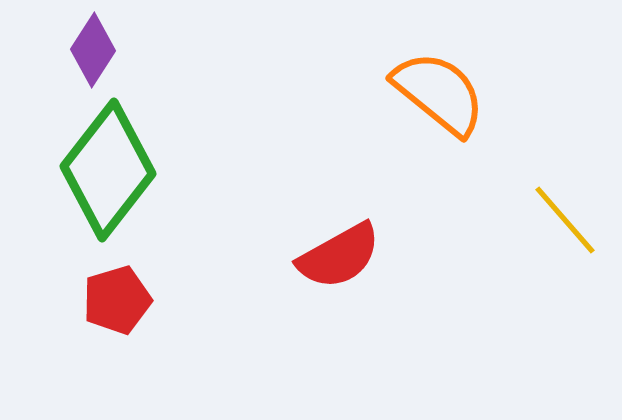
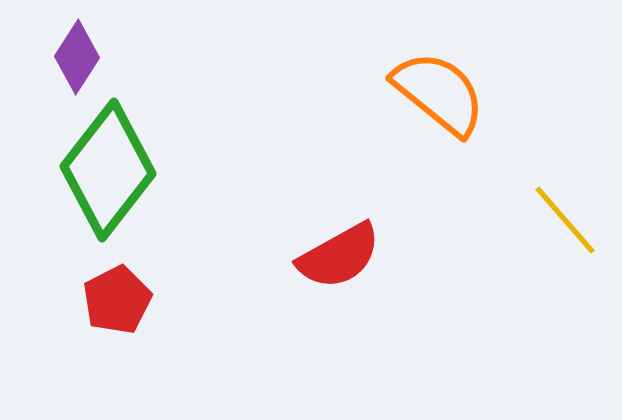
purple diamond: moved 16 px left, 7 px down
red pentagon: rotated 10 degrees counterclockwise
